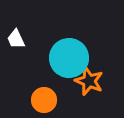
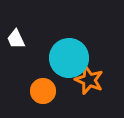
orange star: moved 1 px up
orange circle: moved 1 px left, 9 px up
